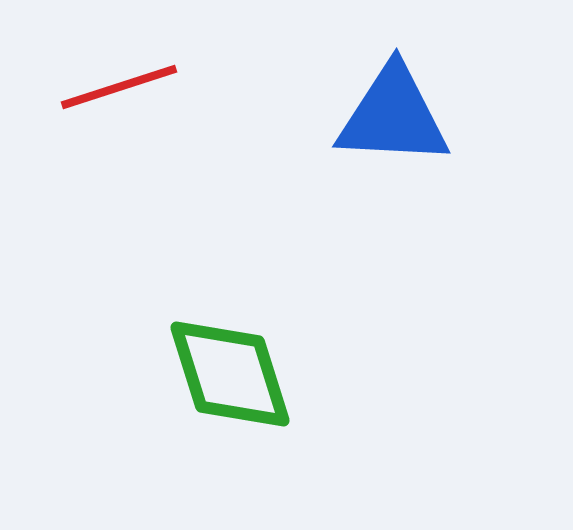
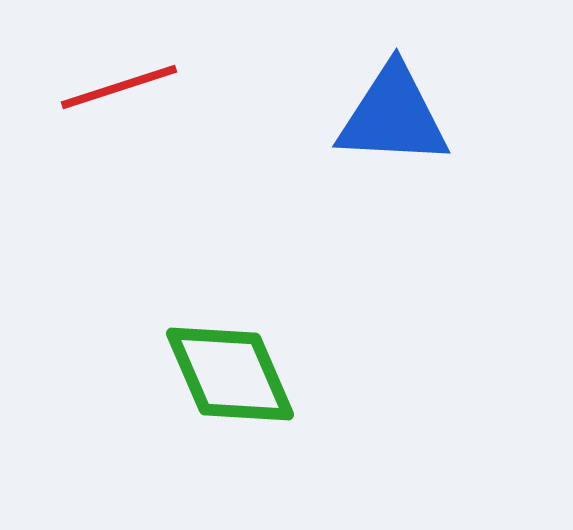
green diamond: rotated 6 degrees counterclockwise
